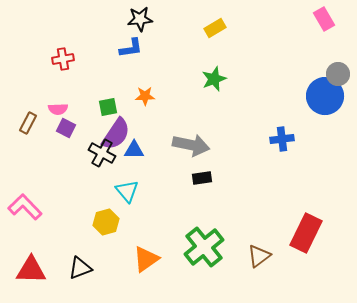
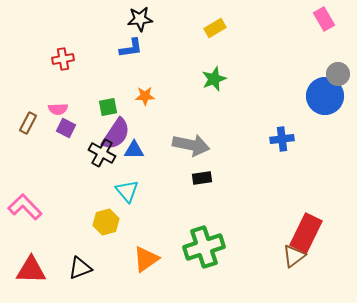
green cross: rotated 21 degrees clockwise
brown triangle: moved 35 px right
